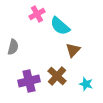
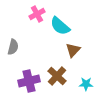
cyan star: rotated 16 degrees counterclockwise
